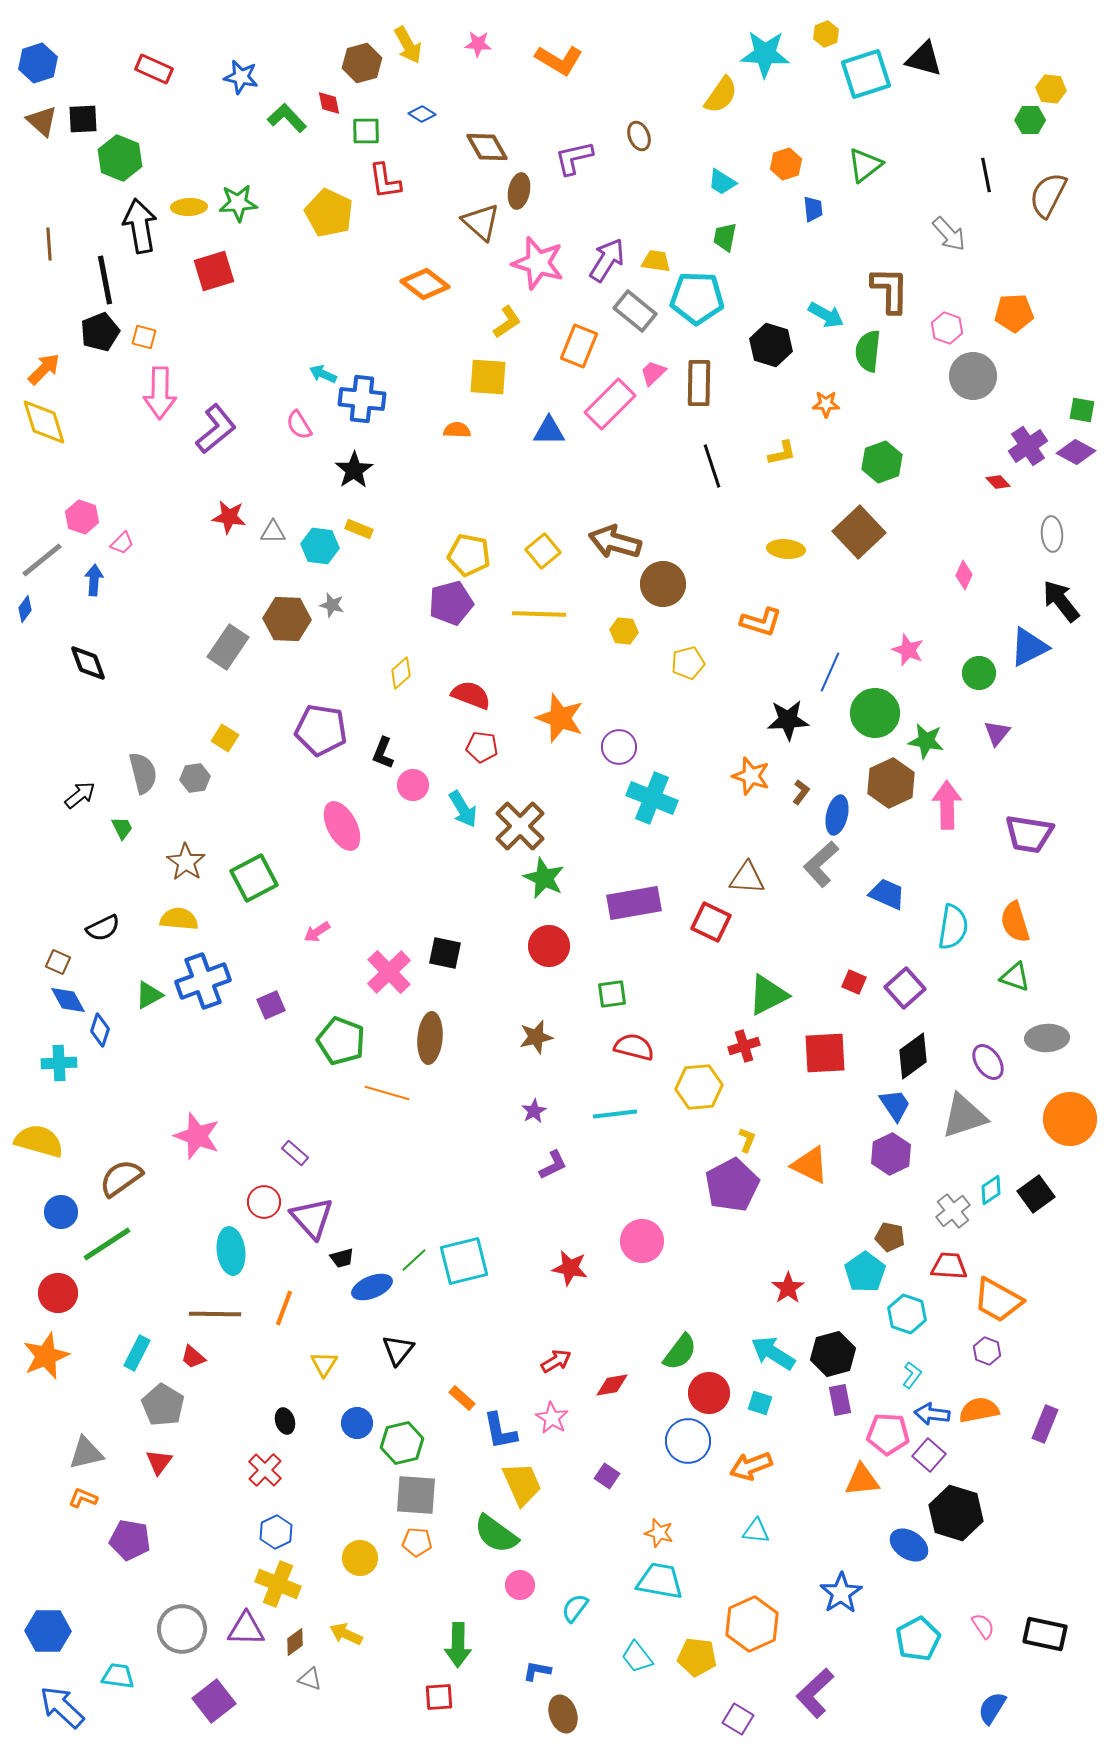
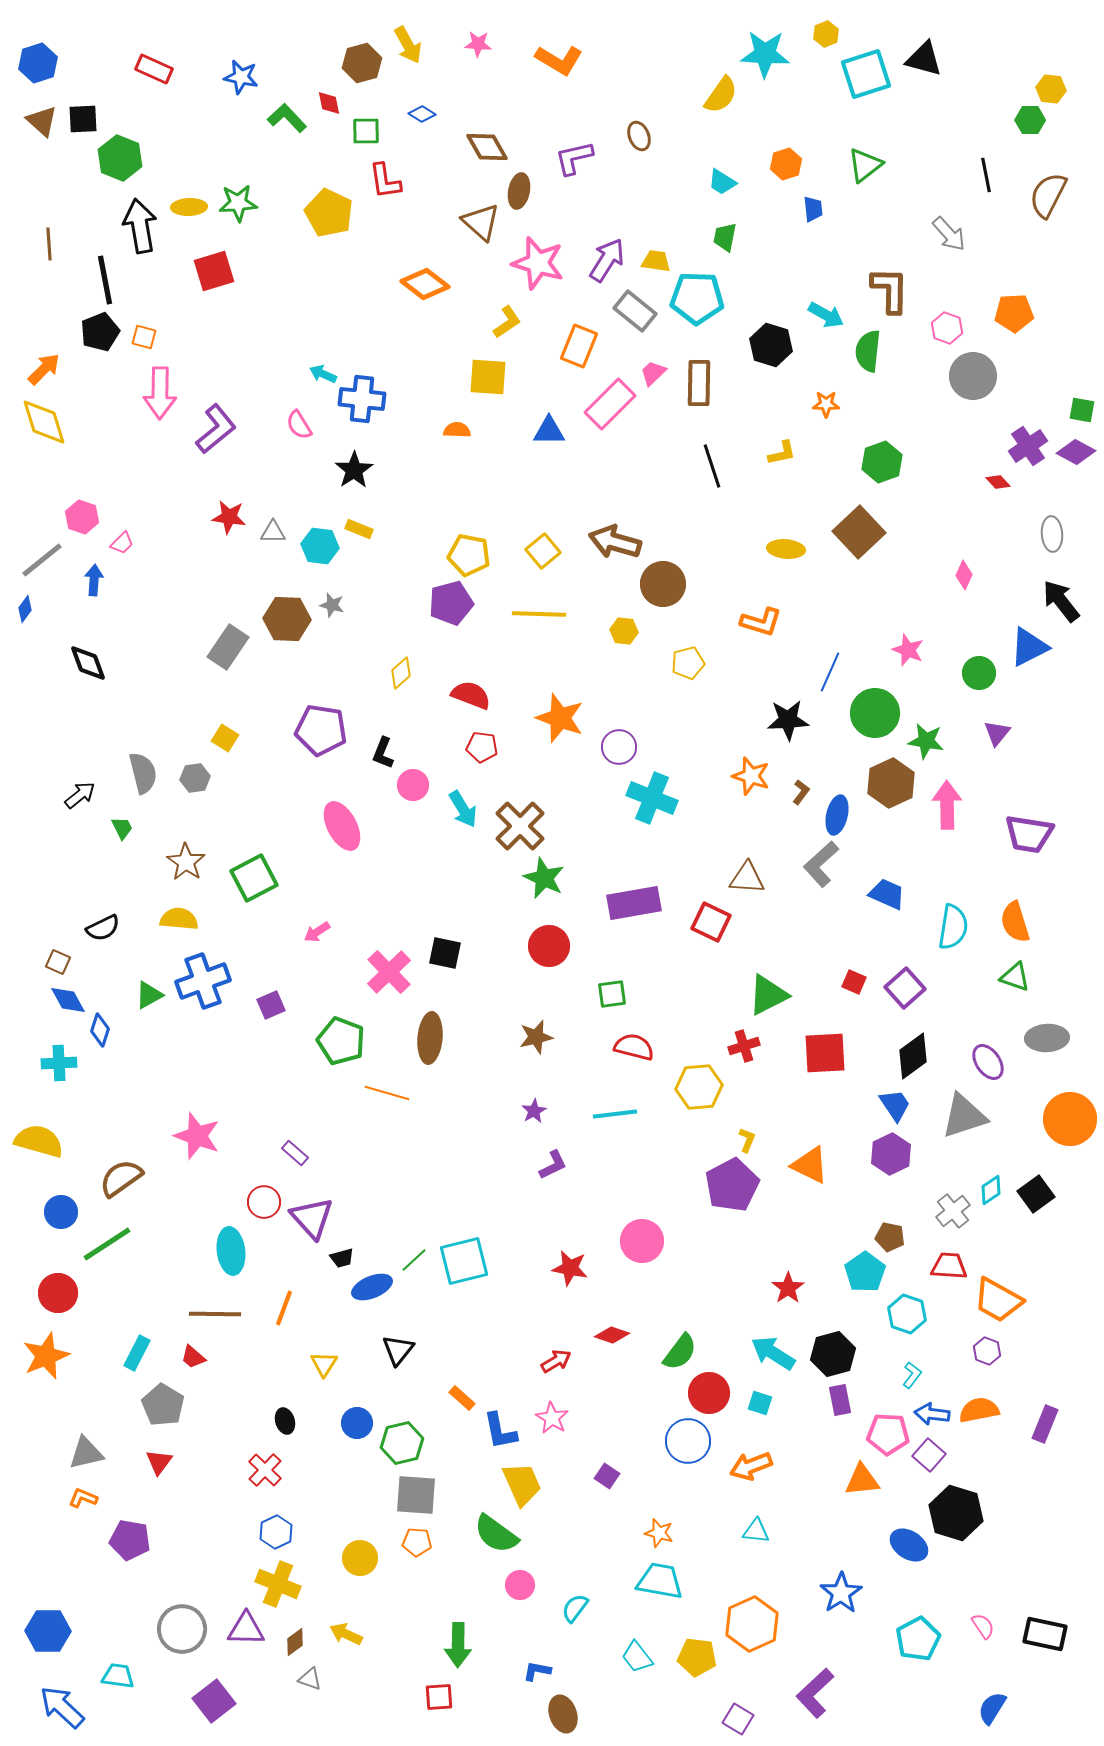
red diamond at (612, 1385): moved 50 px up; rotated 28 degrees clockwise
